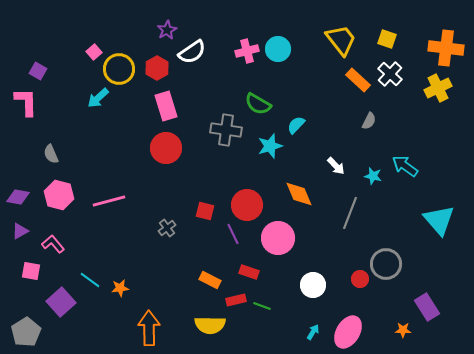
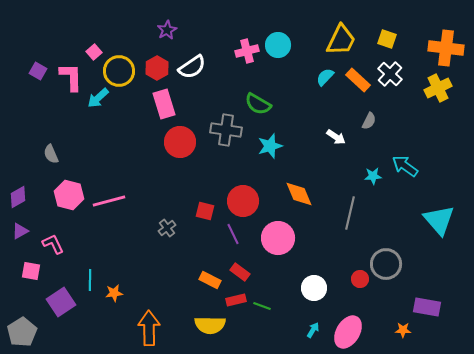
yellow trapezoid at (341, 40): rotated 64 degrees clockwise
cyan circle at (278, 49): moved 4 px up
white semicircle at (192, 52): moved 15 px down
yellow circle at (119, 69): moved 2 px down
pink L-shape at (26, 102): moved 45 px right, 25 px up
pink rectangle at (166, 106): moved 2 px left, 2 px up
cyan semicircle at (296, 125): moved 29 px right, 48 px up
red circle at (166, 148): moved 14 px right, 6 px up
white arrow at (336, 166): moved 29 px up; rotated 12 degrees counterclockwise
cyan star at (373, 176): rotated 18 degrees counterclockwise
pink hexagon at (59, 195): moved 10 px right
purple diamond at (18, 197): rotated 40 degrees counterclockwise
red circle at (247, 205): moved 4 px left, 4 px up
gray line at (350, 213): rotated 8 degrees counterclockwise
pink L-shape at (53, 244): rotated 15 degrees clockwise
red rectangle at (249, 272): moved 9 px left; rotated 18 degrees clockwise
cyan line at (90, 280): rotated 55 degrees clockwise
white circle at (313, 285): moved 1 px right, 3 px down
orange star at (120, 288): moved 6 px left, 5 px down
purple square at (61, 302): rotated 8 degrees clockwise
purple rectangle at (427, 307): rotated 48 degrees counterclockwise
gray pentagon at (26, 332): moved 4 px left
cyan arrow at (313, 332): moved 2 px up
